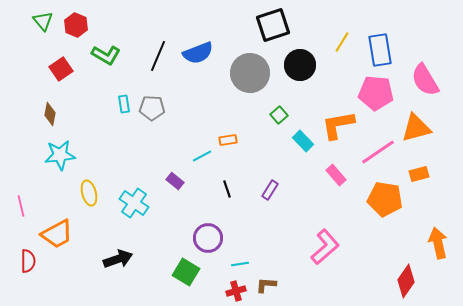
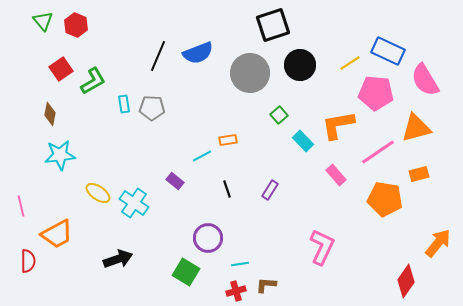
yellow line at (342, 42): moved 8 px right, 21 px down; rotated 25 degrees clockwise
blue rectangle at (380, 50): moved 8 px right, 1 px down; rotated 56 degrees counterclockwise
green L-shape at (106, 55): moved 13 px left, 26 px down; rotated 60 degrees counterclockwise
yellow ellipse at (89, 193): moved 9 px right; rotated 40 degrees counterclockwise
orange arrow at (438, 243): rotated 52 degrees clockwise
pink L-shape at (325, 247): moved 3 px left; rotated 24 degrees counterclockwise
